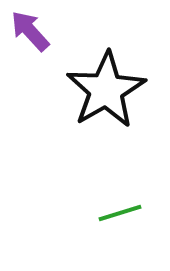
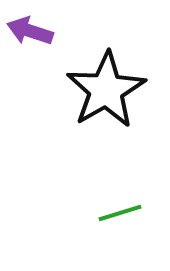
purple arrow: rotated 30 degrees counterclockwise
